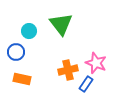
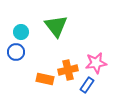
green triangle: moved 5 px left, 2 px down
cyan circle: moved 8 px left, 1 px down
pink star: rotated 30 degrees counterclockwise
orange rectangle: moved 23 px right
blue rectangle: moved 1 px right, 1 px down
